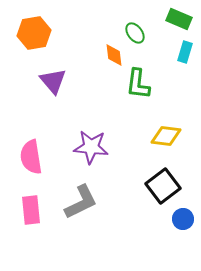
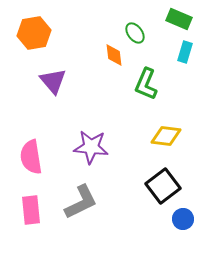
green L-shape: moved 8 px right; rotated 16 degrees clockwise
